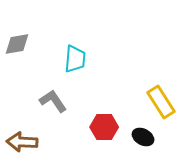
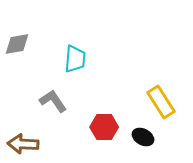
brown arrow: moved 1 px right, 2 px down
